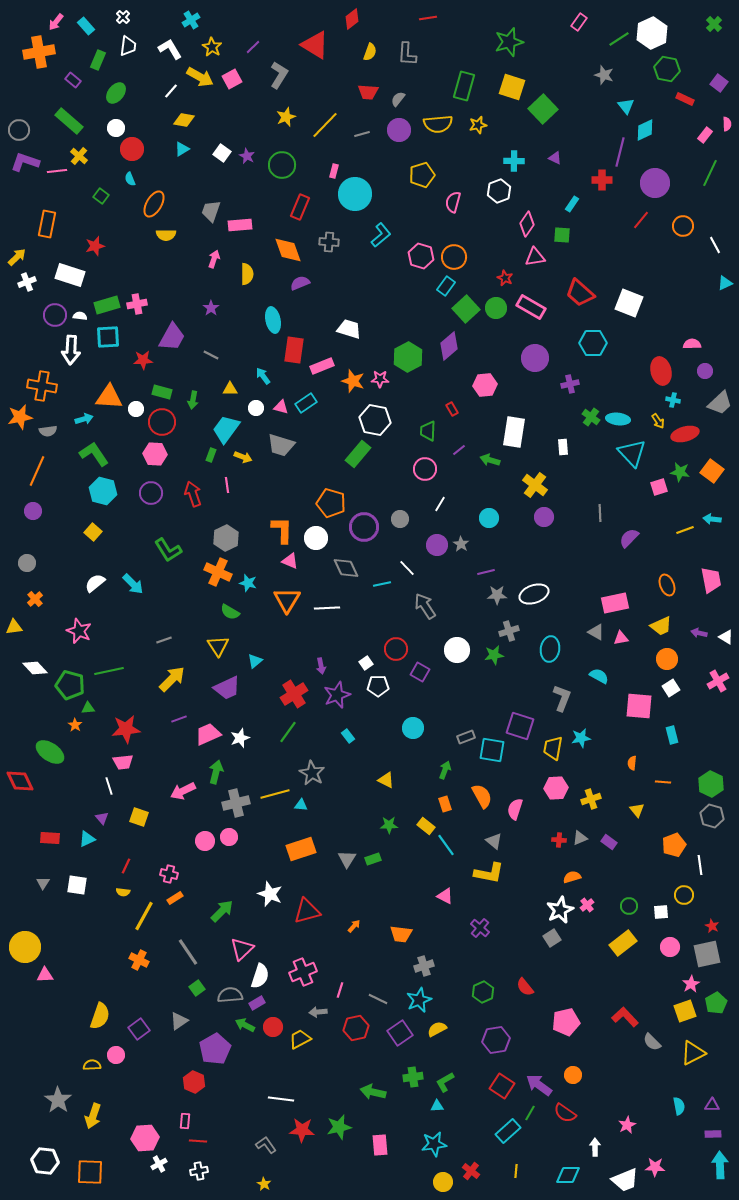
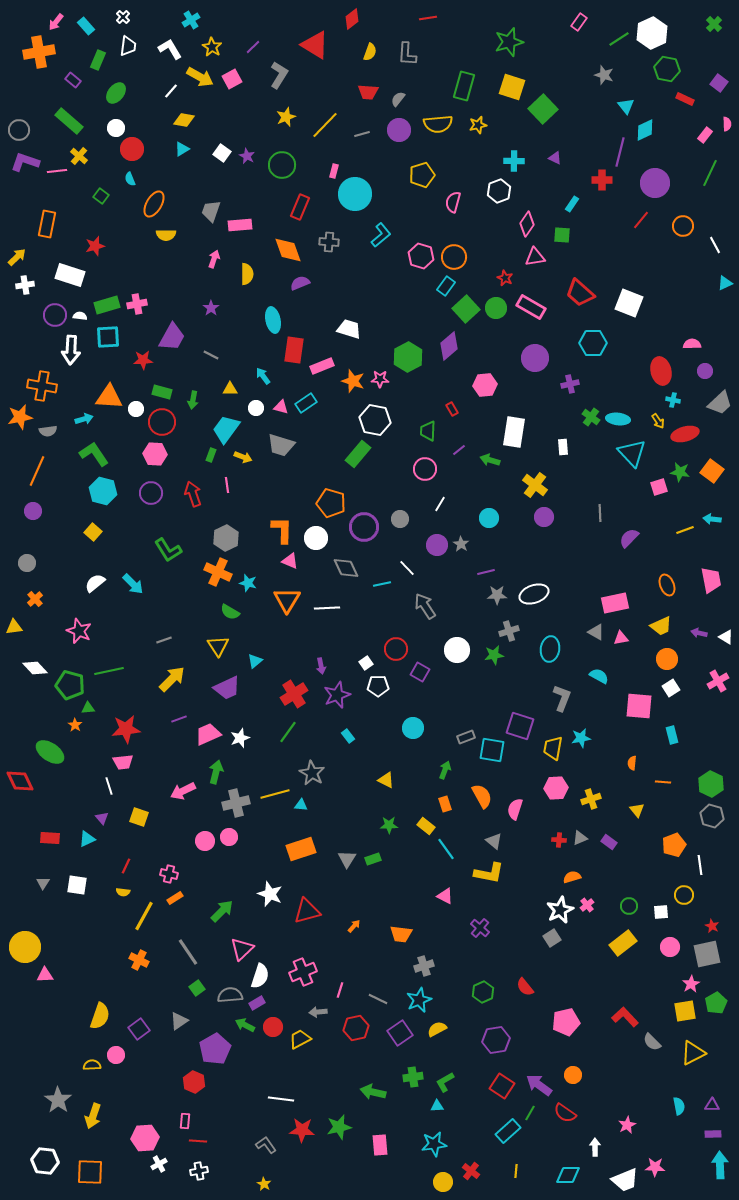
white cross at (27, 282): moved 2 px left, 3 px down; rotated 12 degrees clockwise
cyan line at (446, 845): moved 4 px down
yellow square at (685, 1011): rotated 10 degrees clockwise
